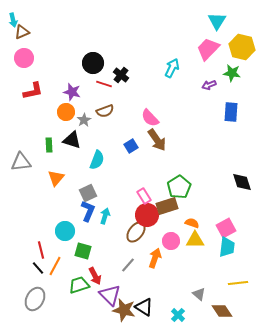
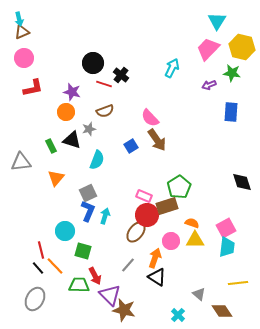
cyan arrow at (13, 20): moved 6 px right, 1 px up
red L-shape at (33, 91): moved 3 px up
gray star at (84, 120): moved 5 px right, 9 px down; rotated 16 degrees clockwise
green rectangle at (49, 145): moved 2 px right, 1 px down; rotated 24 degrees counterclockwise
pink rectangle at (144, 196): rotated 35 degrees counterclockwise
orange line at (55, 266): rotated 72 degrees counterclockwise
green trapezoid at (79, 285): rotated 20 degrees clockwise
black triangle at (144, 307): moved 13 px right, 30 px up
